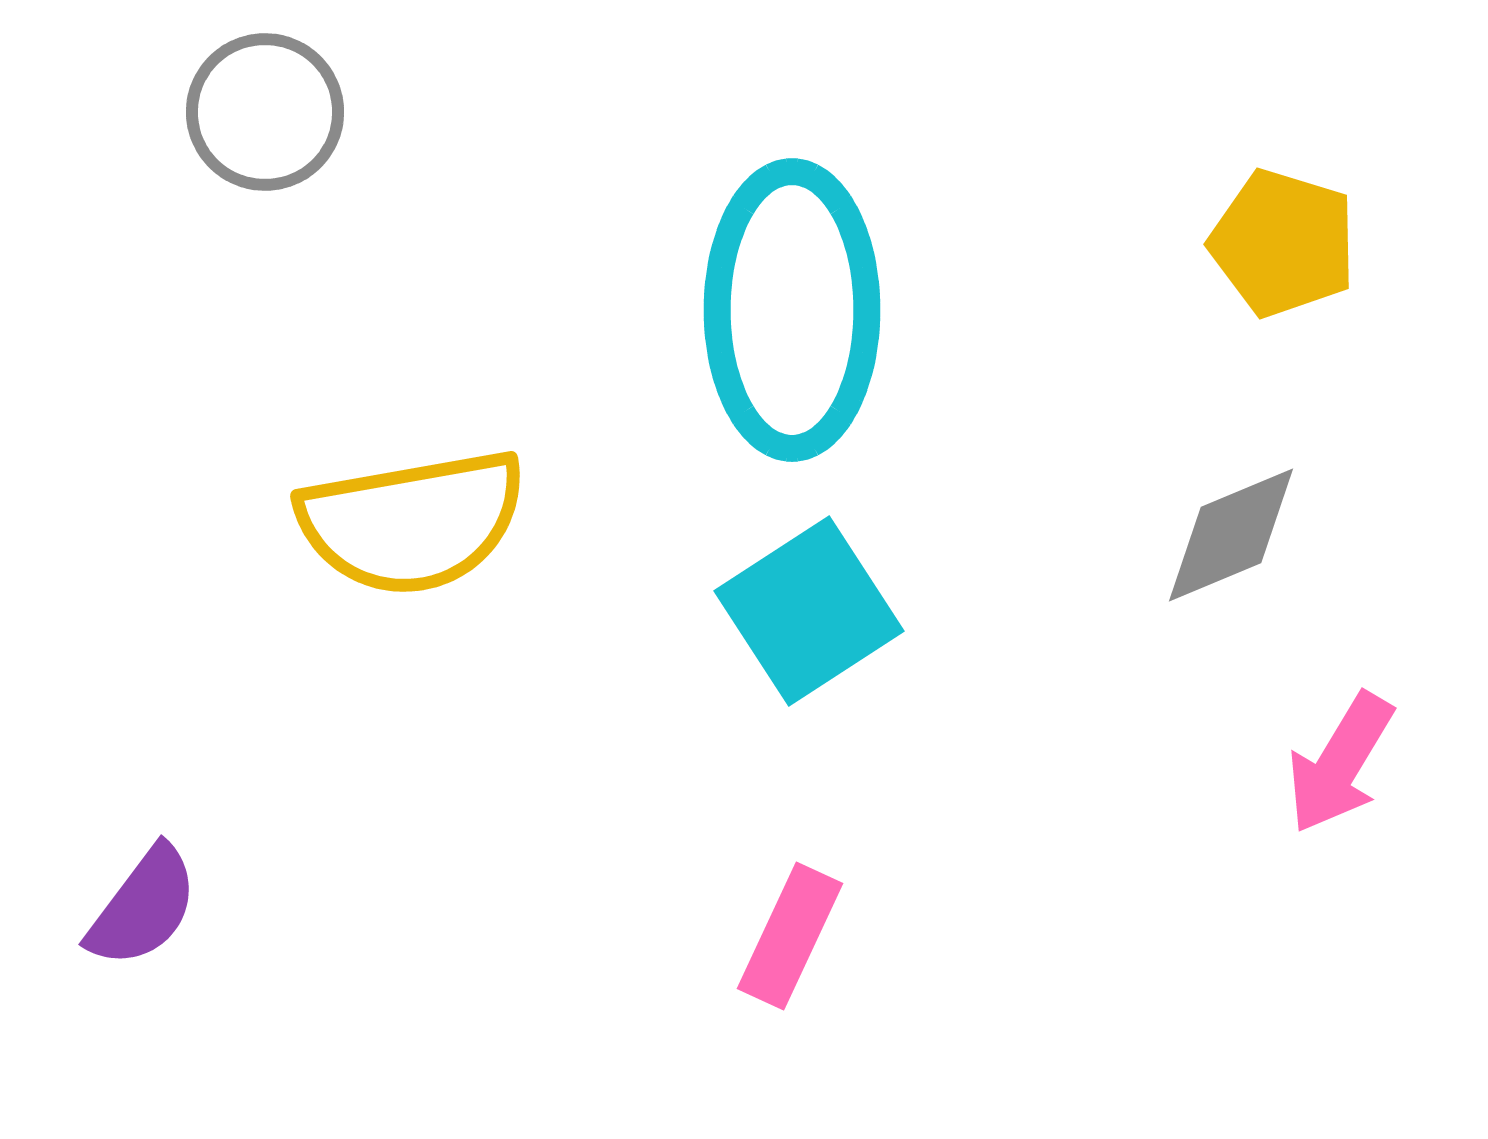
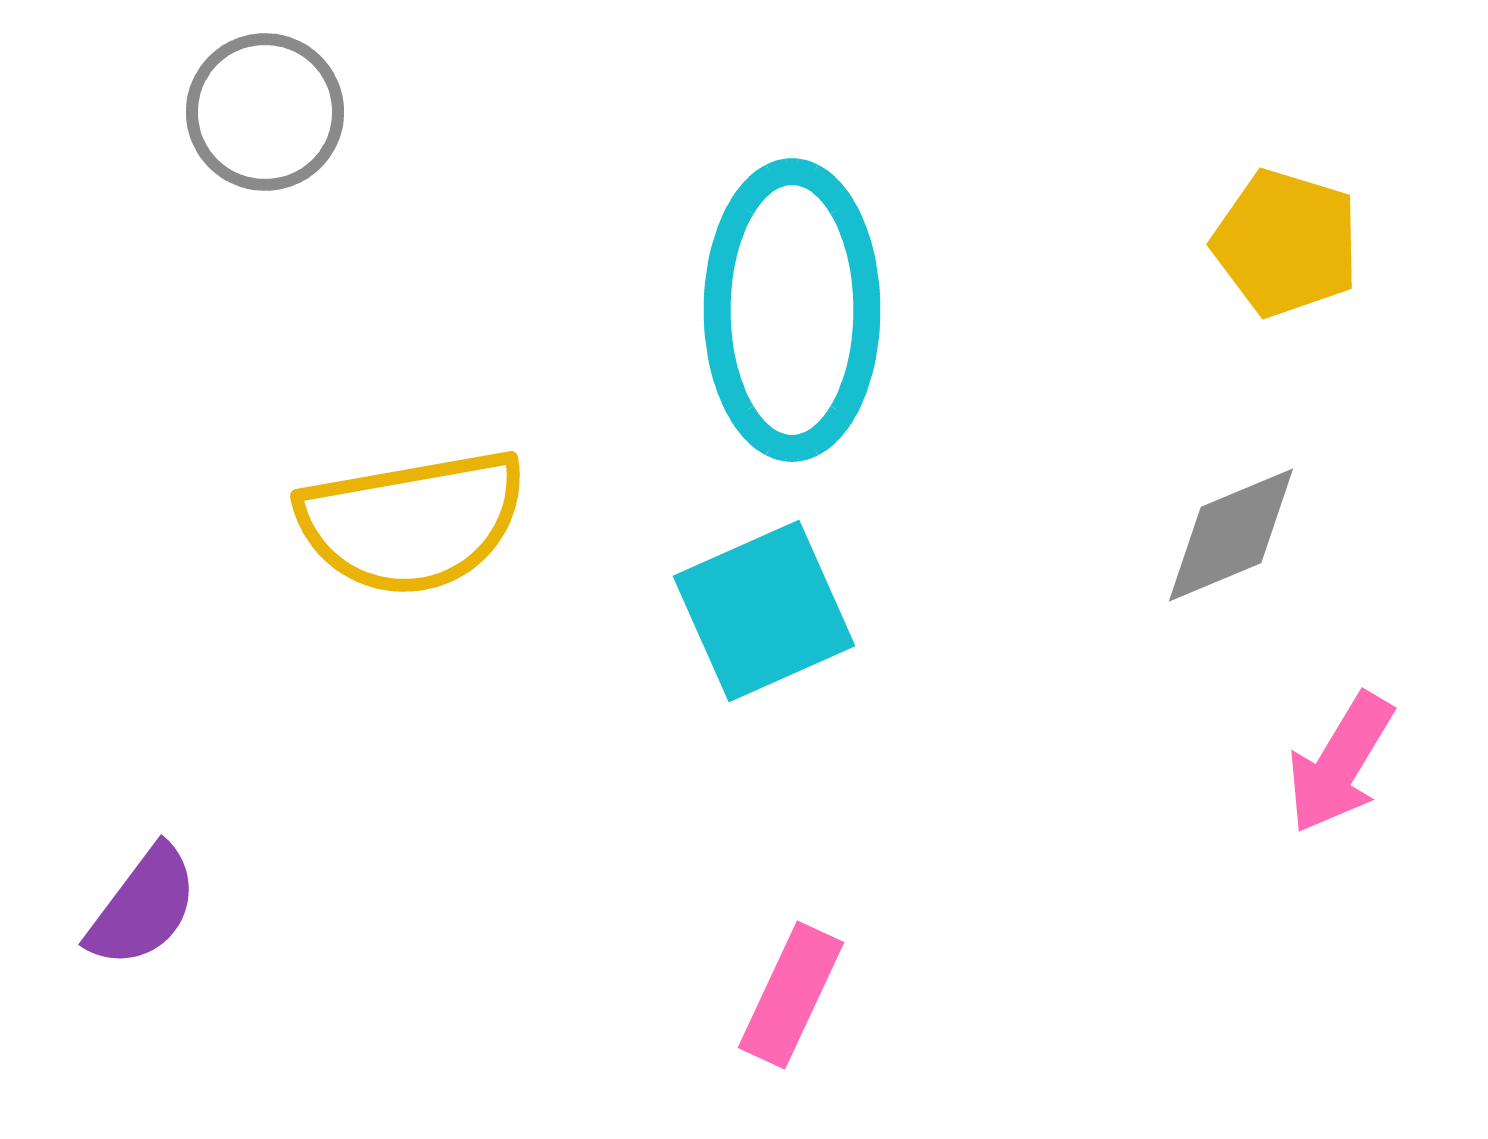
yellow pentagon: moved 3 px right
cyan square: moved 45 px left; rotated 9 degrees clockwise
pink rectangle: moved 1 px right, 59 px down
